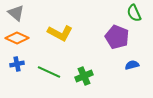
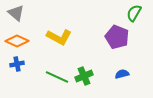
green semicircle: rotated 54 degrees clockwise
yellow L-shape: moved 1 px left, 4 px down
orange diamond: moved 3 px down
blue semicircle: moved 10 px left, 9 px down
green line: moved 8 px right, 5 px down
